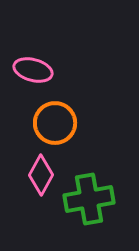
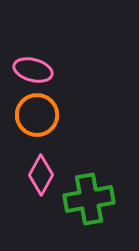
orange circle: moved 18 px left, 8 px up
